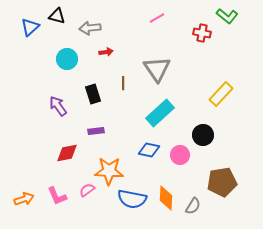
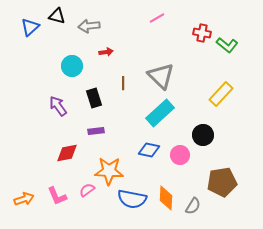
green L-shape: moved 29 px down
gray arrow: moved 1 px left, 2 px up
cyan circle: moved 5 px right, 7 px down
gray triangle: moved 4 px right, 7 px down; rotated 12 degrees counterclockwise
black rectangle: moved 1 px right, 4 px down
